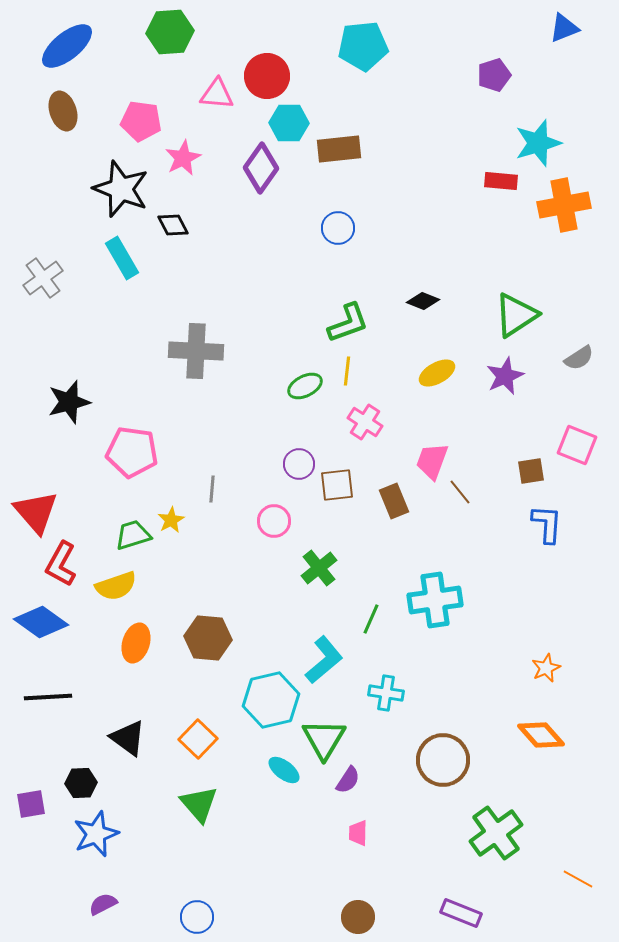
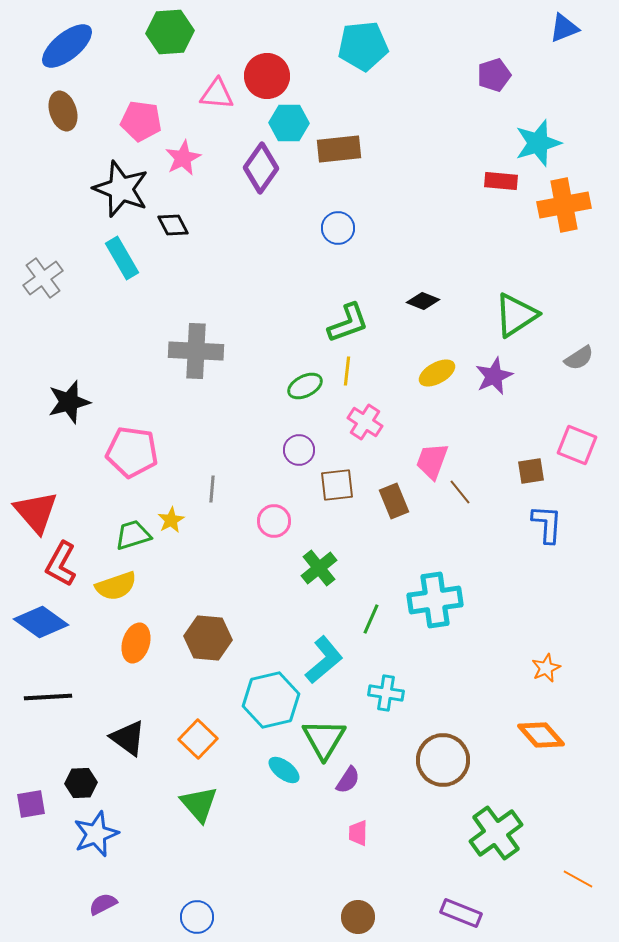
purple star at (505, 376): moved 11 px left
purple circle at (299, 464): moved 14 px up
